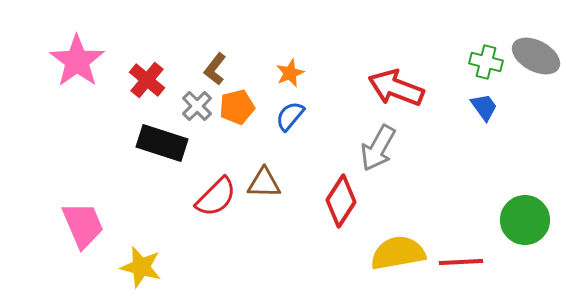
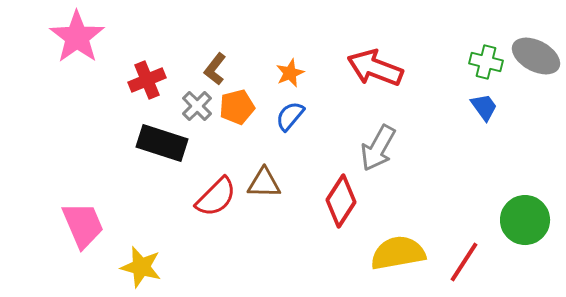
pink star: moved 24 px up
red cross: rotated 27 degrees clockwise
red arrow: moved 21 px left, 20 px up
red line: moved 3 px right; rotated 54 degrees counterclockwise
